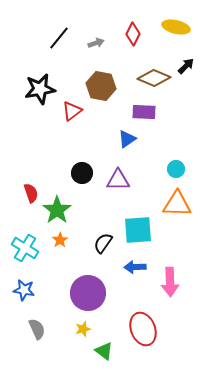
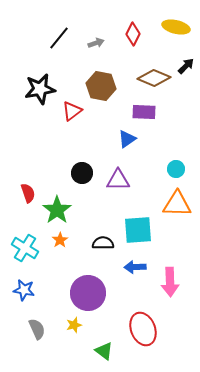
red semicircle: moved 3 px left
black semicircle: rotated 55 degrees clockwise
yellow star: moved 9 px left, 4 px up
